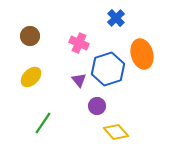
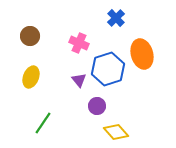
yellow ellipse: rotated 25 degrees counterclockwise
